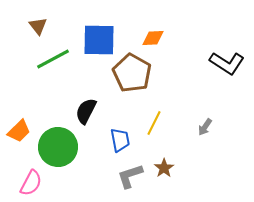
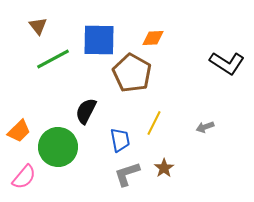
gray arrow: rotated 36 degrees clockwise
gray L-shape: moved 3 px left, 2 px up
pink semicircle: moved 7 px left, 6 px up; rotated 12 degrees clockwise
